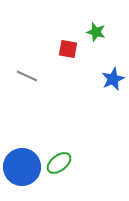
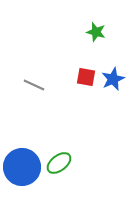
red square: moved 18 px right, 28 px down
gray line: moved 7 px right, 9 px down
